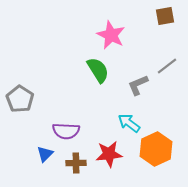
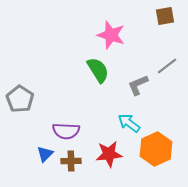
pink star: rotated 8 degrees counterclockwise
brown cross: moved 5 px left, 2 px up
